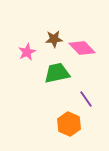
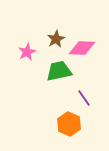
brown star: moved 2 px right; rotated 24 degrees counterclockwise
pink diamond: rotated 44 degrees counterclockwise
green trapezoid: moved 2 px right, 2 px up
purple line: moved 2 px left, 1 px up
